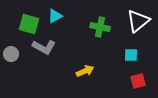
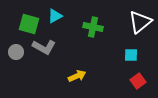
white triangle: moved 2 px right, 1 px down
green cross: moved 7 px left
gray circle: moved 5 px right, 2 px up
yellow arrow: moved 8 px left, 5 px down
red square: rotated 21 degrees counterclockwise
